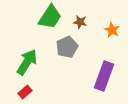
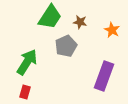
gray pentagon: moved 1 px left, 1 px up
red rectangle: rotated 32 degrees counterclockwise
